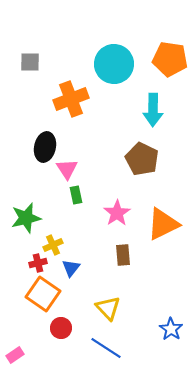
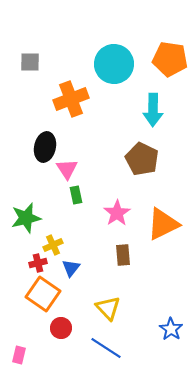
pink rectangle: moved 4 px right; rotated 42 degrees counterclockwise
